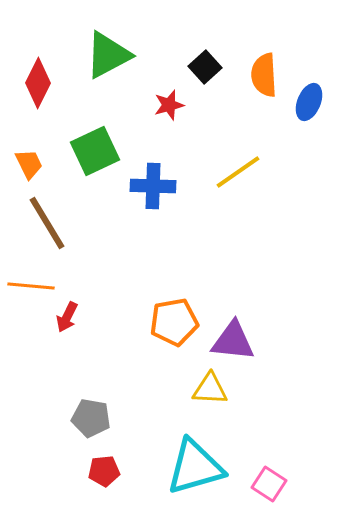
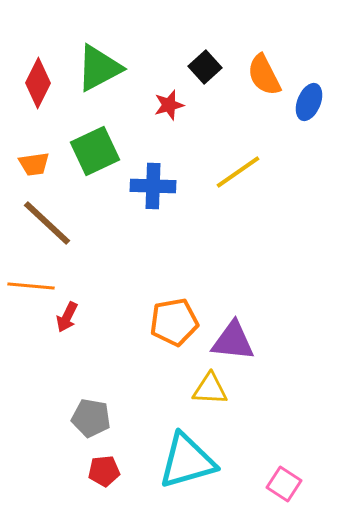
green triangle: moved 9 px left, 13 px down
orange semicircle: rotated 24 degrees counterclockwise
orange trapezoid: moved 5 px right; rotated 108 degrees clockwise
brown line: rotated 16 degrees counterclockwise
cyan triangle: moved 8 px left, 6 px up
pink square: moved 15 px right
